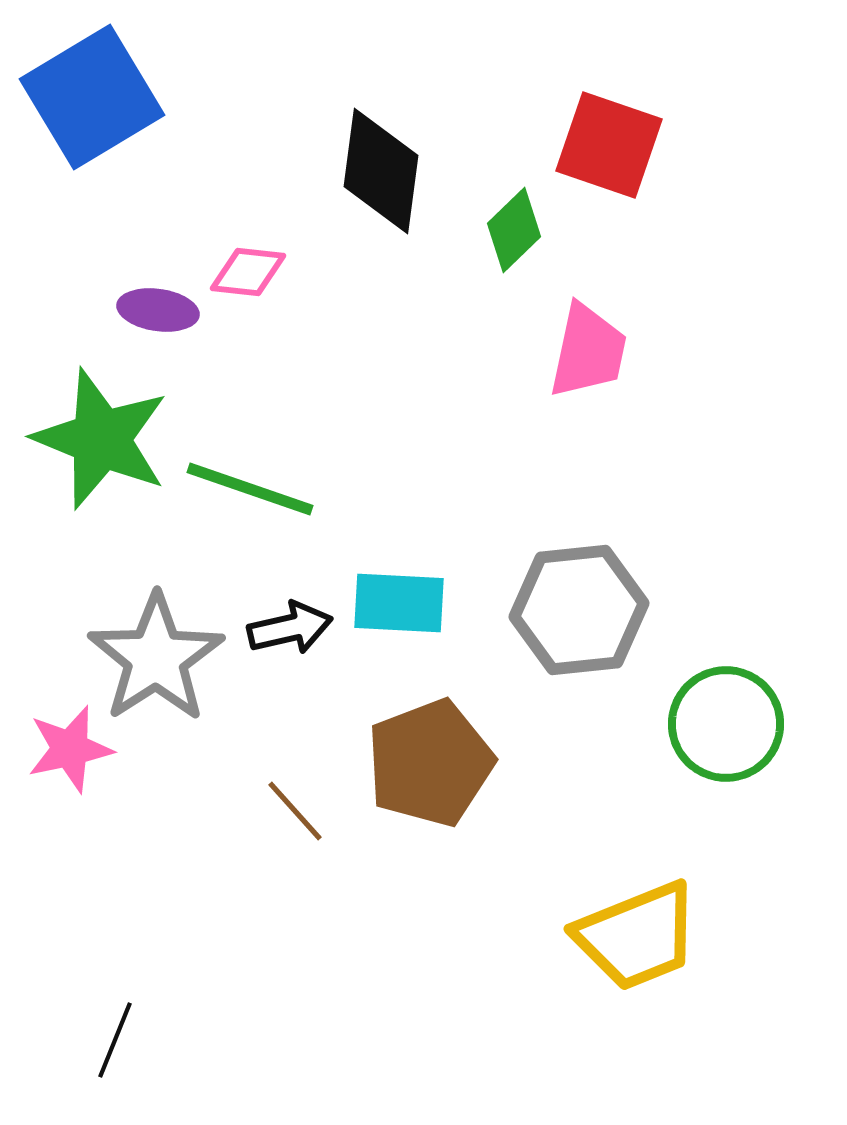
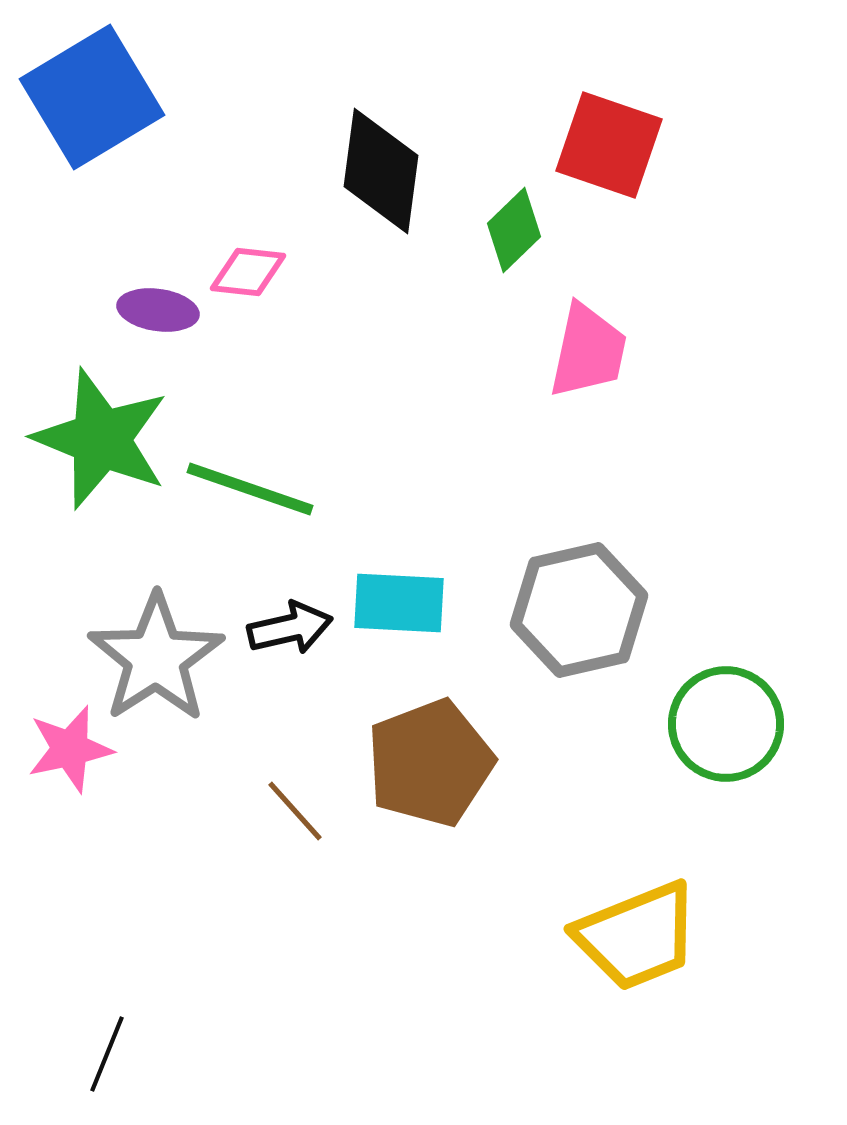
gray hexagon: rotated 7 degrees counterclockwise
black line: moved 8 px left, 14 px down
